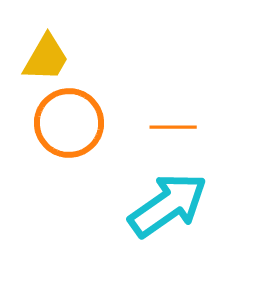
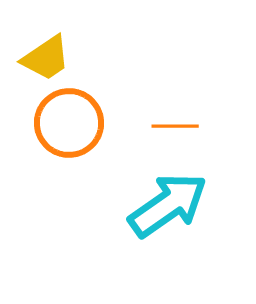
yellow trapezoid: rotated 26 degrees clockwise
orange line: moved 2 px right, 1 px up
